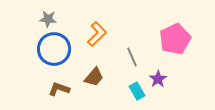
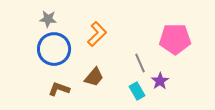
pink pentagon: rotated 24 degrees clockwise
gray line: moved 8 px right, 6 px down
purple star: moved 2 px right, 2 px down
